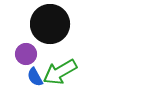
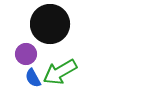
blue semicircle: moved 2 px left, 1 px down
